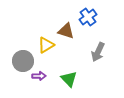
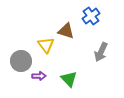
blue cross: moved 3 px right, 1 px up
yellow triangle: rotated 36 degrees counterclockwise
gray arrow: moved 3 px right
gray circle: moved 2 px left
